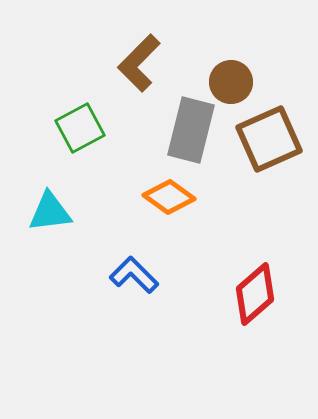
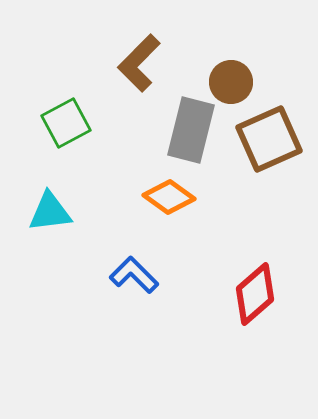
green square: moved 14 px left, 5 px up
